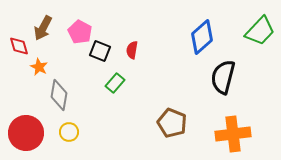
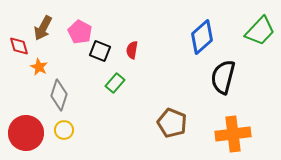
gray diamond: rotated 8 degrees clockwise
yellow circle: moved 5 px left, 2 px up
